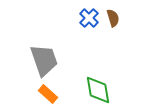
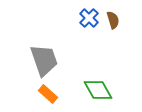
brown semicircle: moved 2 px down
green diamond: rotated 20 degrees counterclockwise
